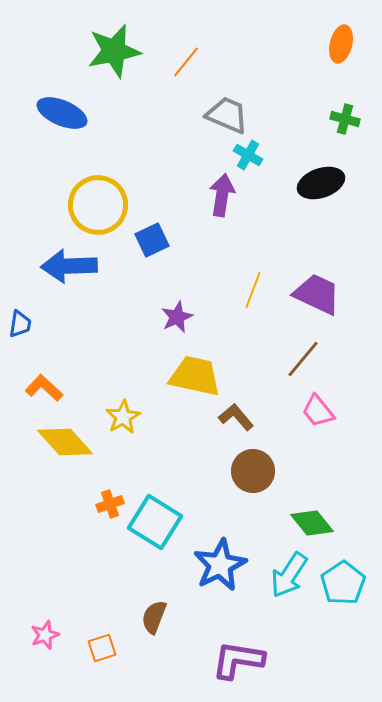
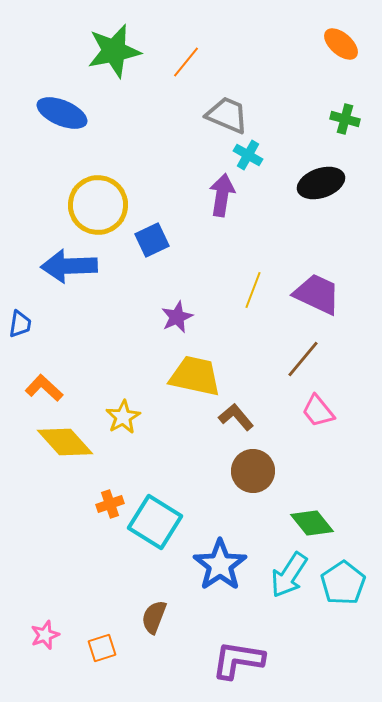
orange ellipse: rotated 63 degrees counterclockwise
blue star: rotated 8 degrees counterclockwise
